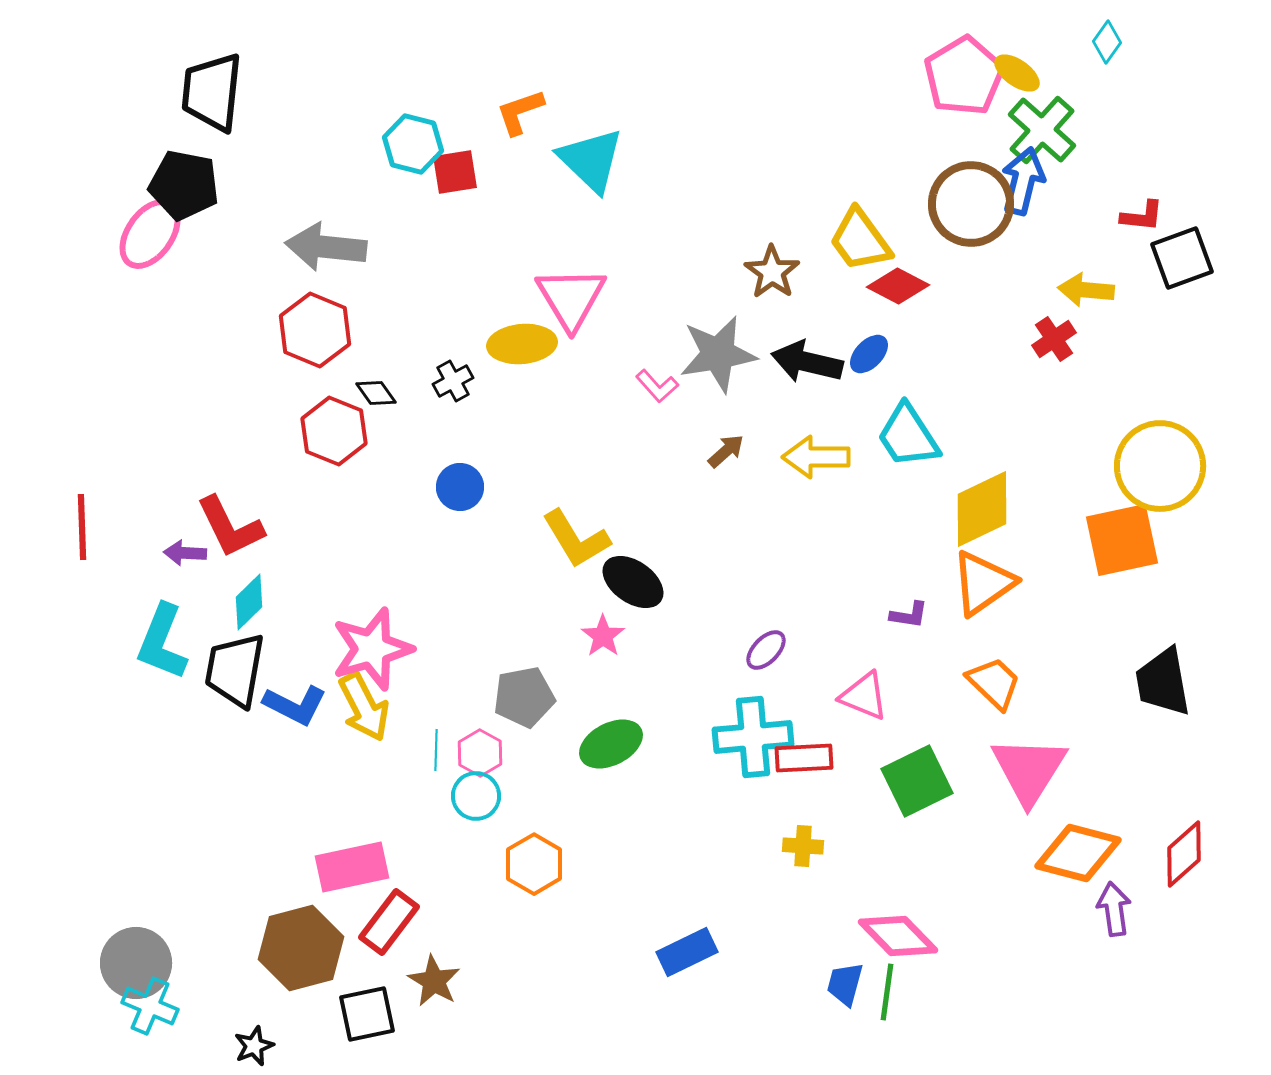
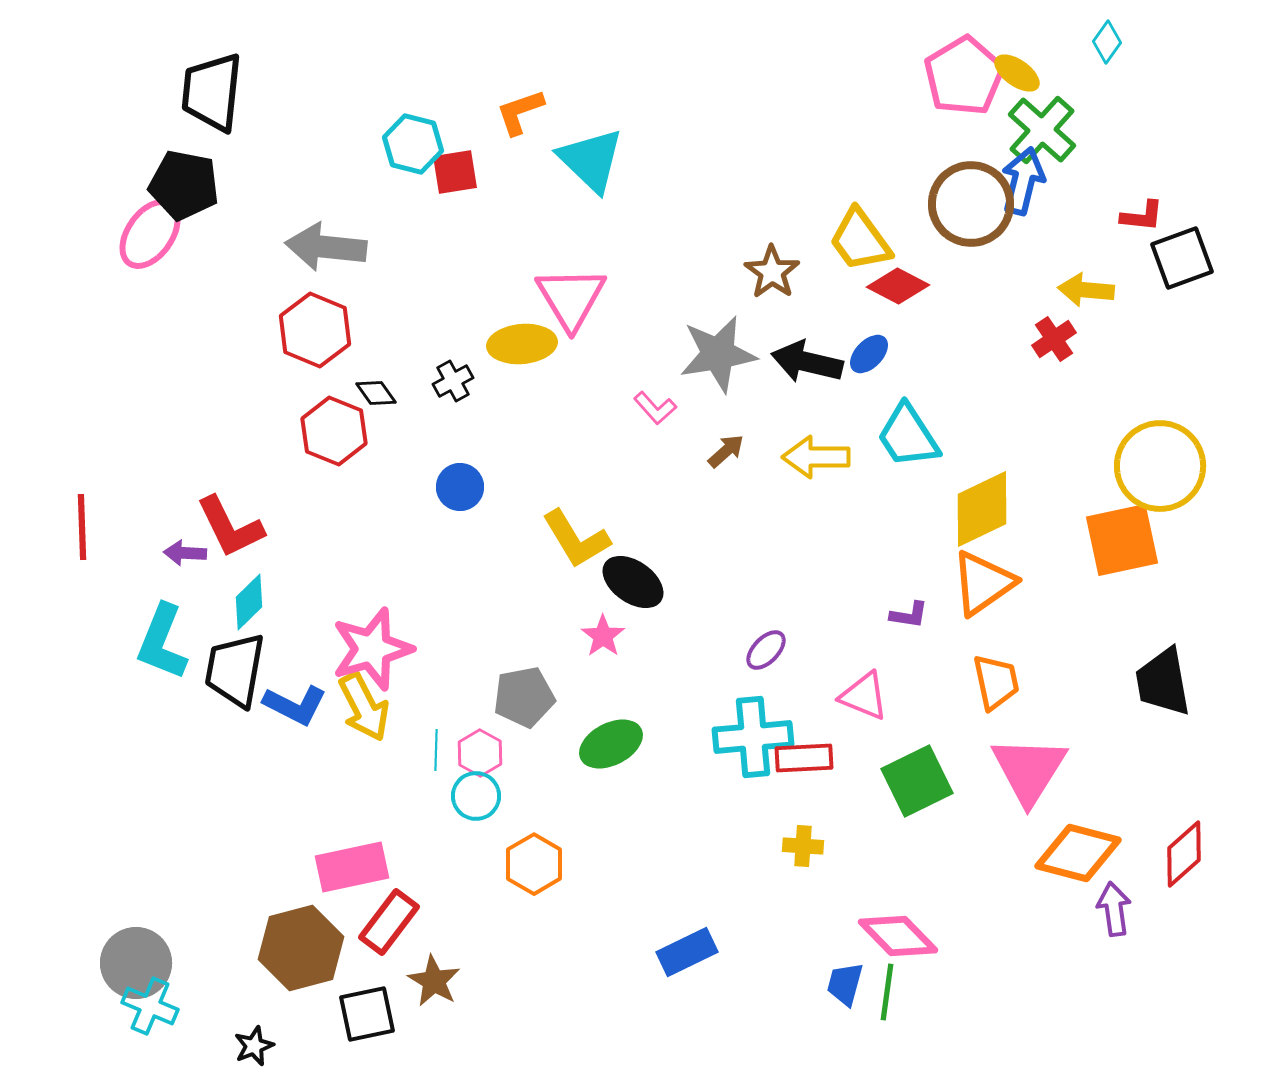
pink L-shape at (657, 386): moved 2 px left, 22 px down
orange trapezoid at (994, 683): moved 2 px right, 1 px up; rotated 34 degrees clockwise
